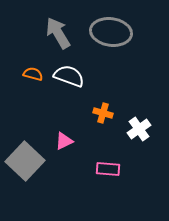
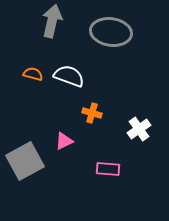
gray arrow: moved 6 px left, 12 px up; rotated 44 degrees clockwise
orange cross: moved 11 px left
gray square: rotated 18 degrees clockwise
